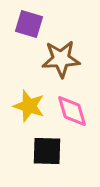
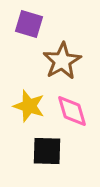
brown star: moved 1 px right, 2 px down; rotated 27 degrees counterclockwise
